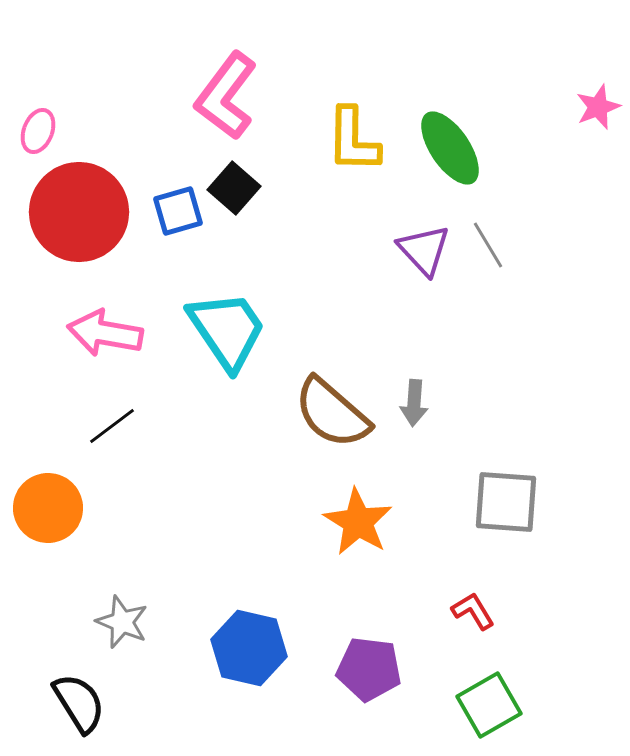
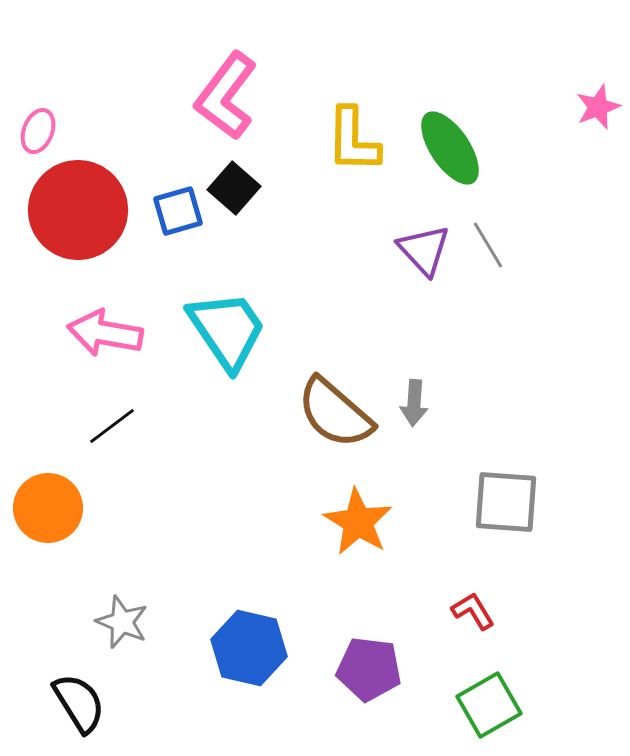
red circle: moved 1 px left, 2 px up
brown semicircle: moved 3 px right
